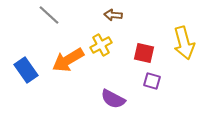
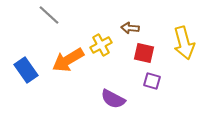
brown arrow: moved 17 px right, 13 px down
